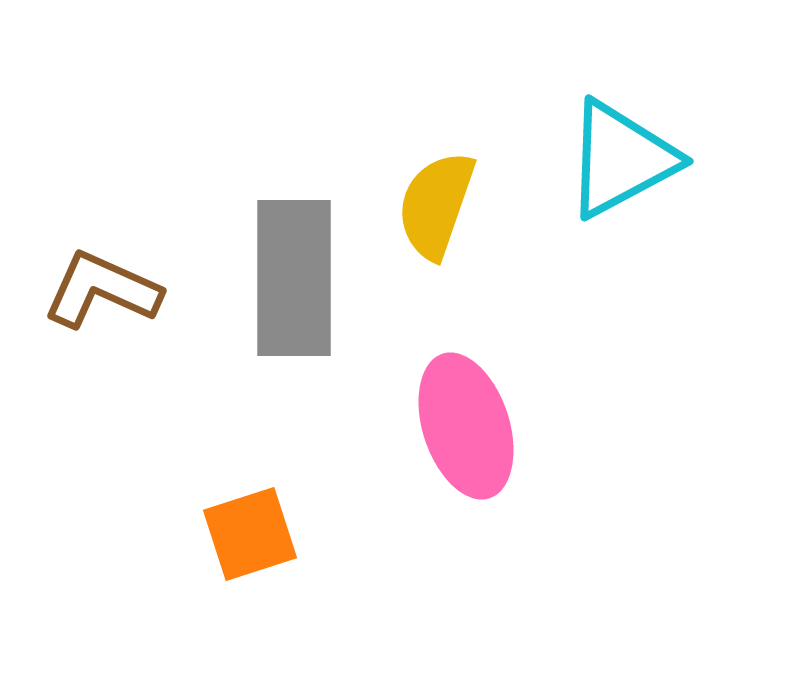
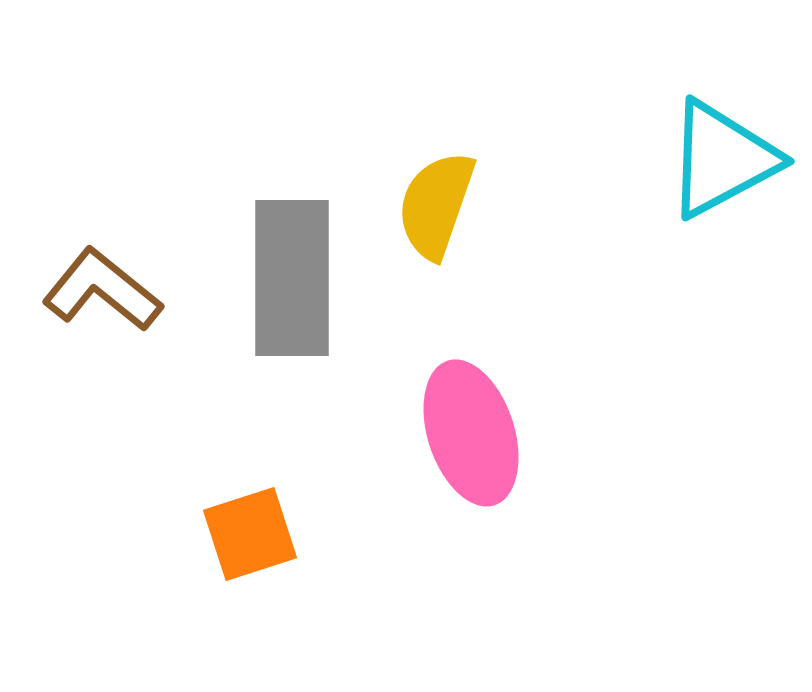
cyan triangle: moved 101 px right
gray rectangle: moved 2 px left
brown L-shape: rotated 15 degrees clockwise
pink ellipse: moved 5 px right, 7 px down
